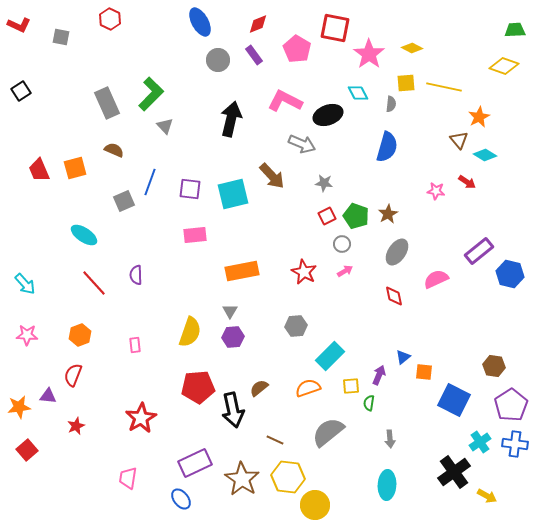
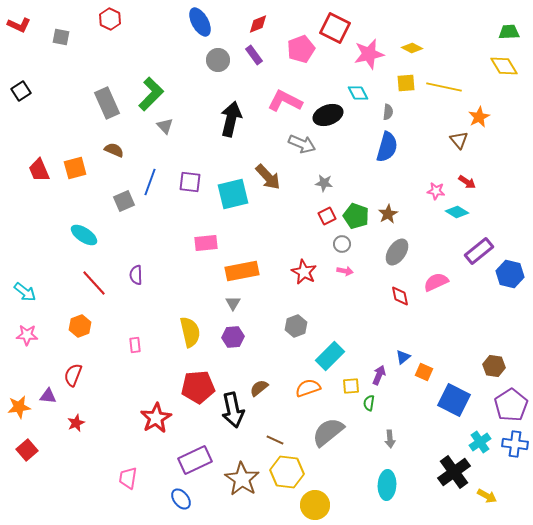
red square at (335, 28): rotated 16 degrees clockwise
green trapezoid at (515, 30): moved 6 px left, 2 px down
pink pentagon at (297, 49): moved 4 px right; rotated 20 degrees clockwise
pink star at (369, 54): rotated 24 degrees clockwise
yellow diamond at (504, 66): rotated 40 degrees clockwise
gray semicircle at (391, 104): moved 3 px left, 8 px down
cyan diamond at (485, 155): moved 28 px left, 57 px down
brown arrow at (272, 176): moved 4 px left, 1 px down
purple square at (190, 189): moved 7 px up
pink rectangle at (195, 235): moved 11 px right, 8 px down
pink arrow at (345, 271): rotated 42 degrees clockwise
pink semicircle at (436, 279): moved 3 px down
cyan arrow at (25, 284): moved 8 px down; rotated 10 degrees counterclockwise
red diamond at (394, 296): moved 6 px right
gray triangle at (230, 311): moved 3 px right, 8 px up
gray hexagon at (296, 326): rotated 15 degrees counterclockwise
yellow semicircle at (190, 332): rotated 32 degrees counterclockwise
orange hexagon at (80, 335): moved 9 px up
orange square at (424, 372): rotated 18 degrees clockwise
red star at (141, 418): moved 15 px right
red star at (76, 426): moved 3 px up
purple rectangle at (195, 463): moved 3 px up
yellow hexagon at (288, 477): moved 1 px left, 5 px up
